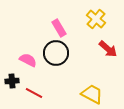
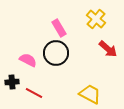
black cross: moved 1 px down
yellow trapezoid: moved 2 px left
